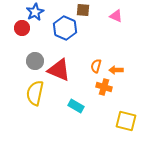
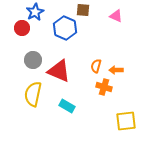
gray circle: moved 2 px left, 1 px up
red triangle: moved 1 px down
yellow semicircle: moved 2 px left, 1 px down
cyan rectangle: moved 9 px left
yellow square: rotated 20 degrees counterclockwise
